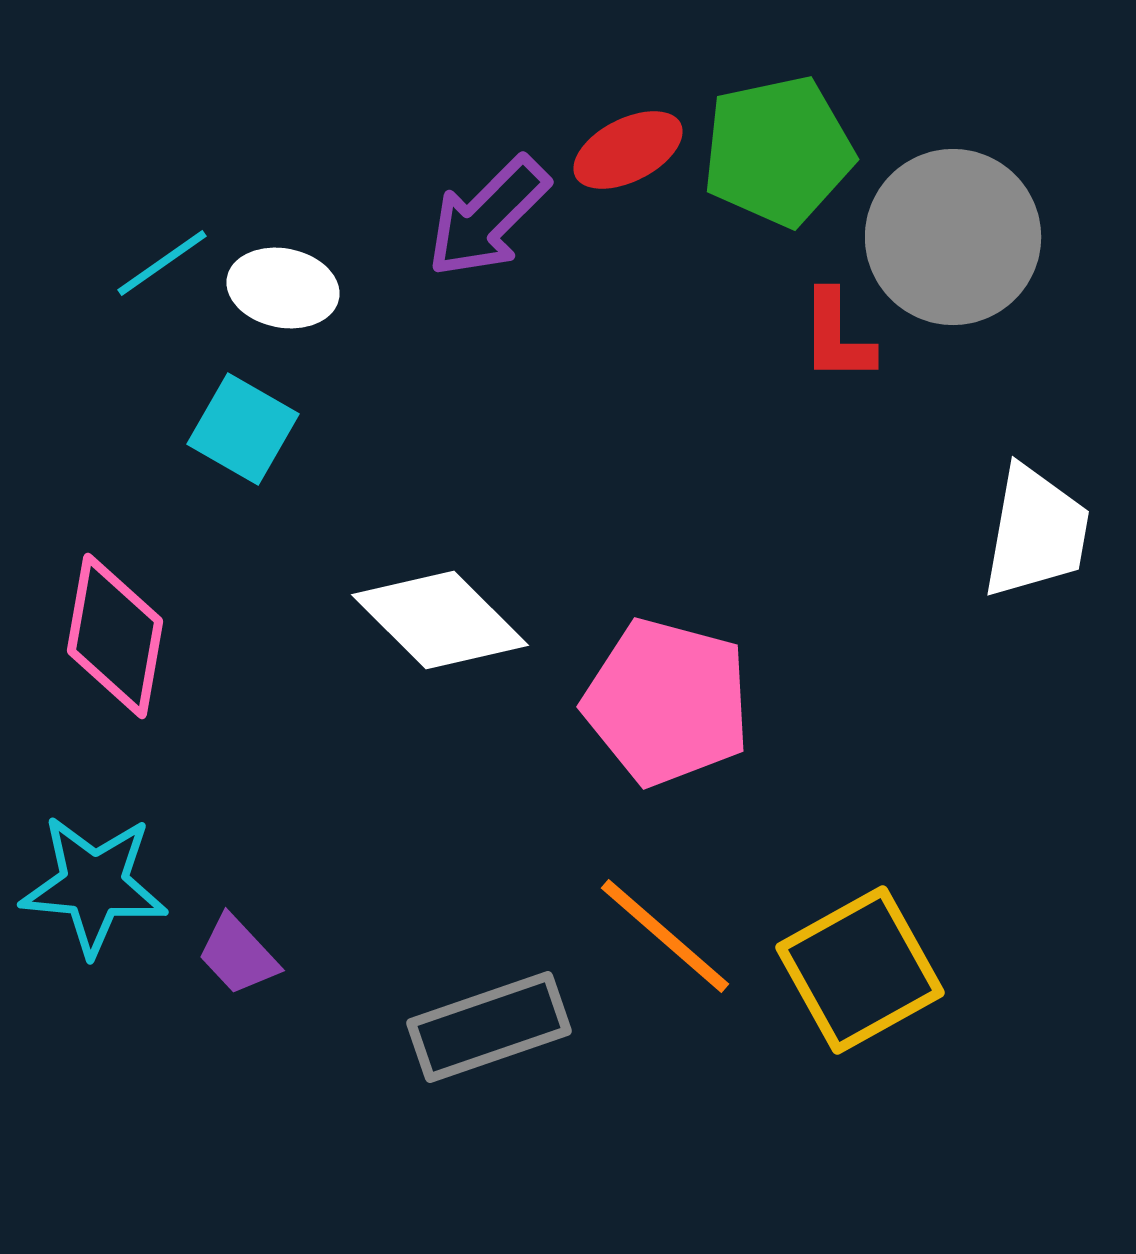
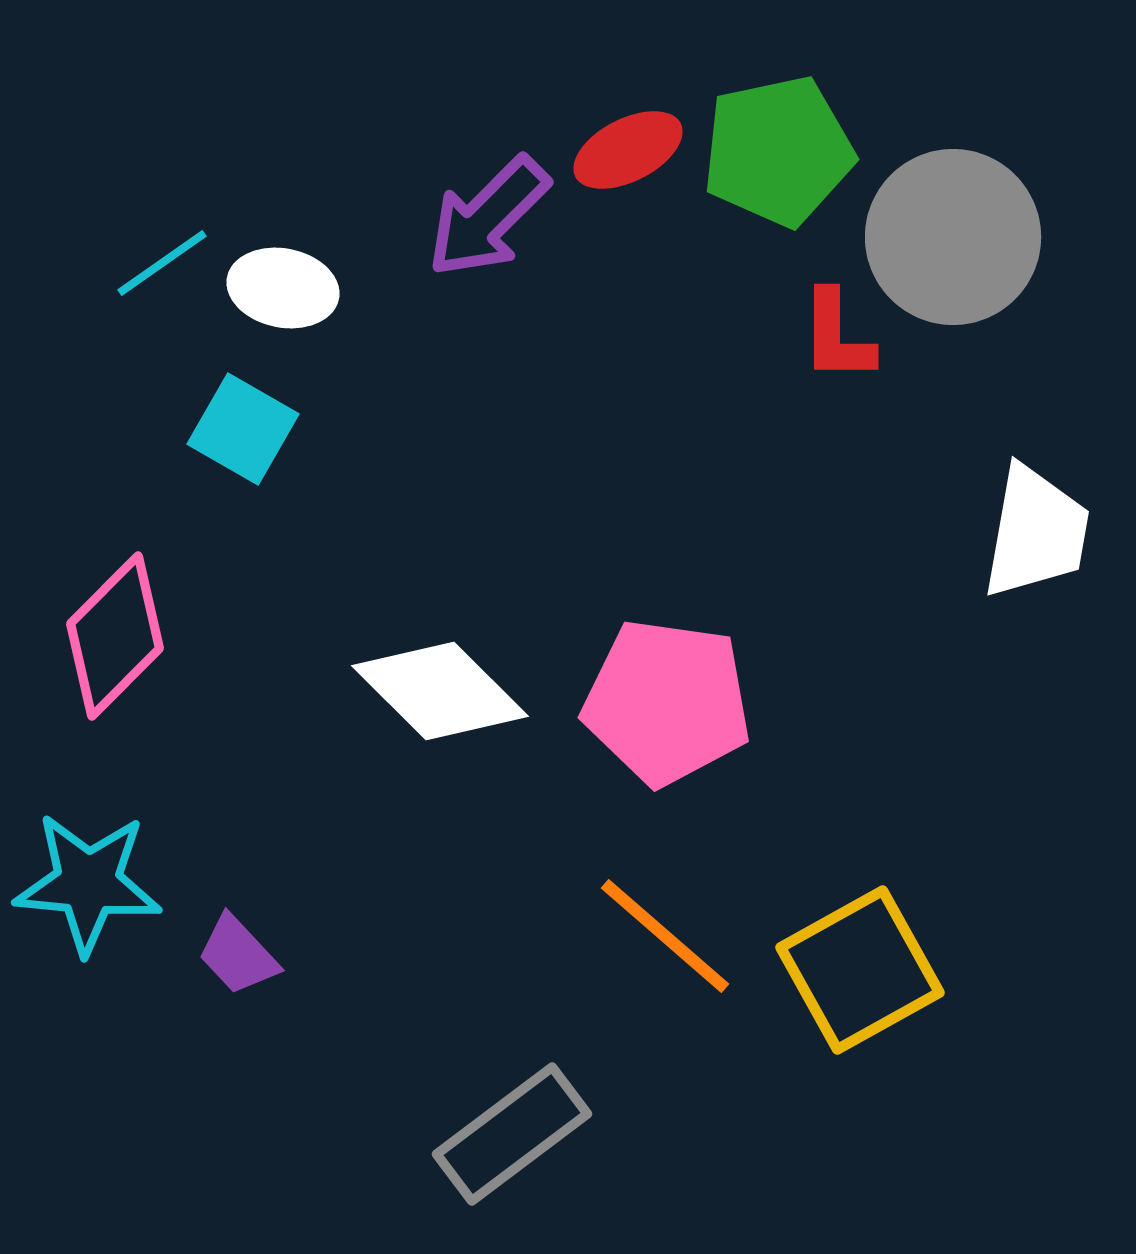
white diamond: moved 71 px down
pink diamond: rotated 35 degrees clockwise
pink pentagon: rotated 7 degrees counterclockwise
cyan star: moved 6 px left, 2 px up
gray rectangle: moved 23 px right, 107 px down; rotated 18 degrees counterclockwise
